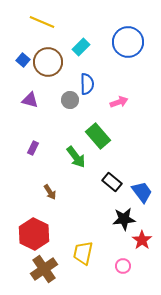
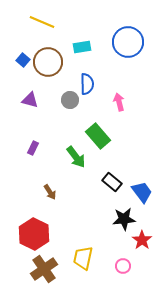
cyan rectangle: moved 1 px right; rotated 36 degrees clockwise
pink arrow: rotated 84 degrees counterclockwise
yellow trapezoid: moved 5 px down
